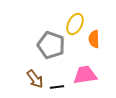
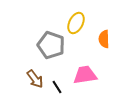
yellow ellipse: moved 1 px right, 1 px up
orange semicircle: moved 10 px right
black line: rotated 64 degrees clockwise
